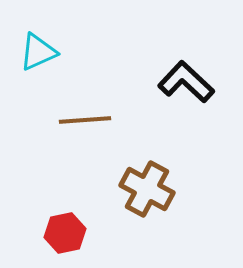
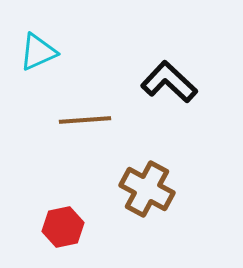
black L-shape: moved 17 px left
red hexagon: moved 2 px left, 6 px up
